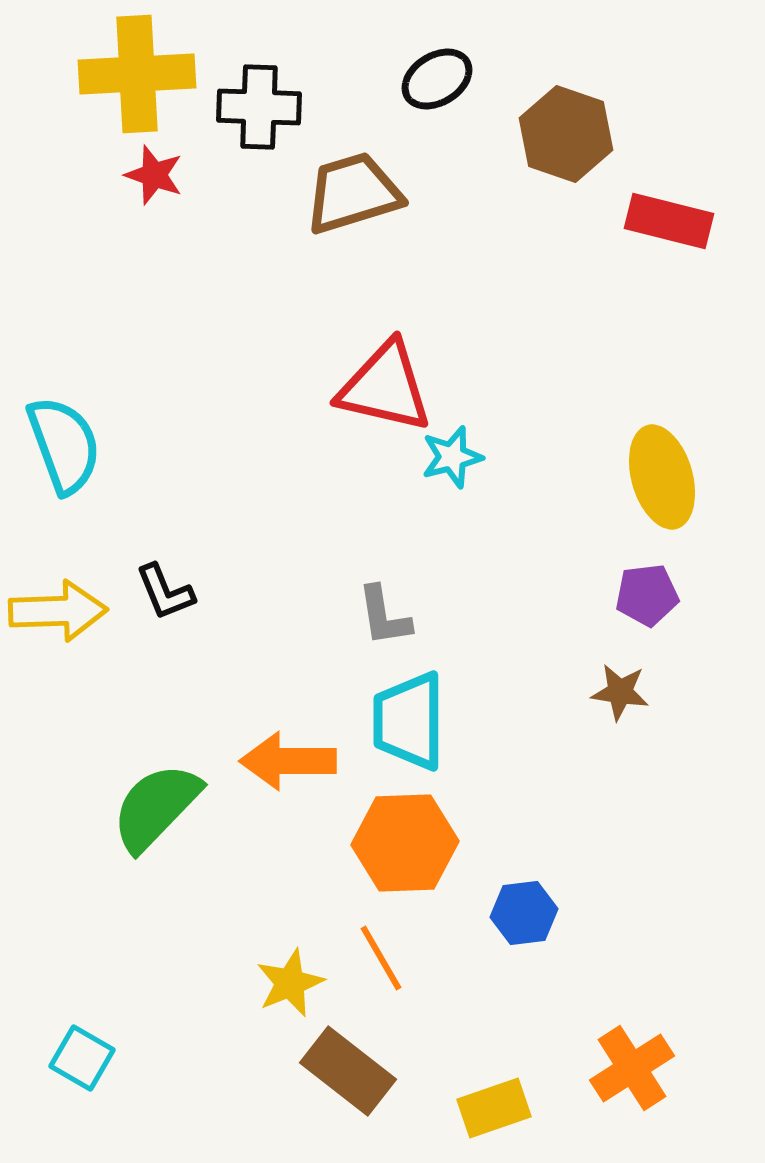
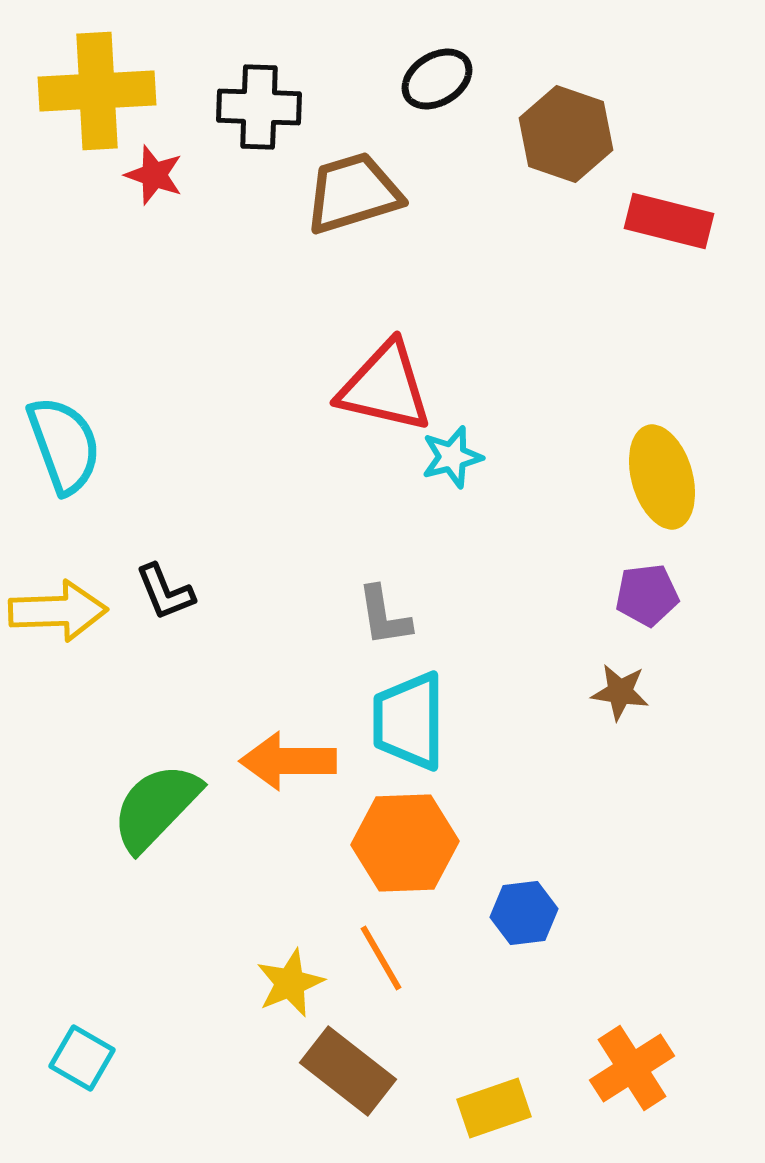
yellow cross: moved 40 px left, 17 px down
